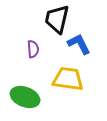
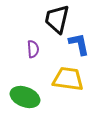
blue L-shape: rotated 15 degrees clockwise
